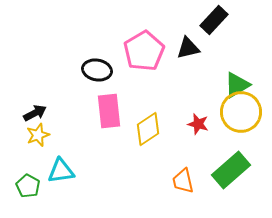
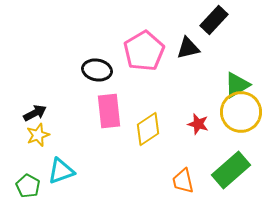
cyan triangle: rotated 12 degrees counterclockwise
